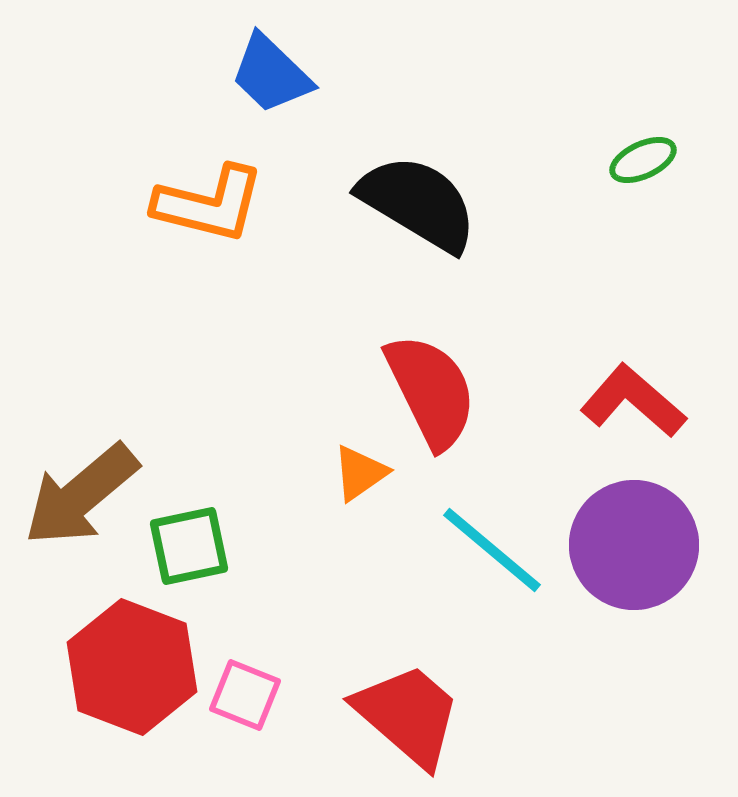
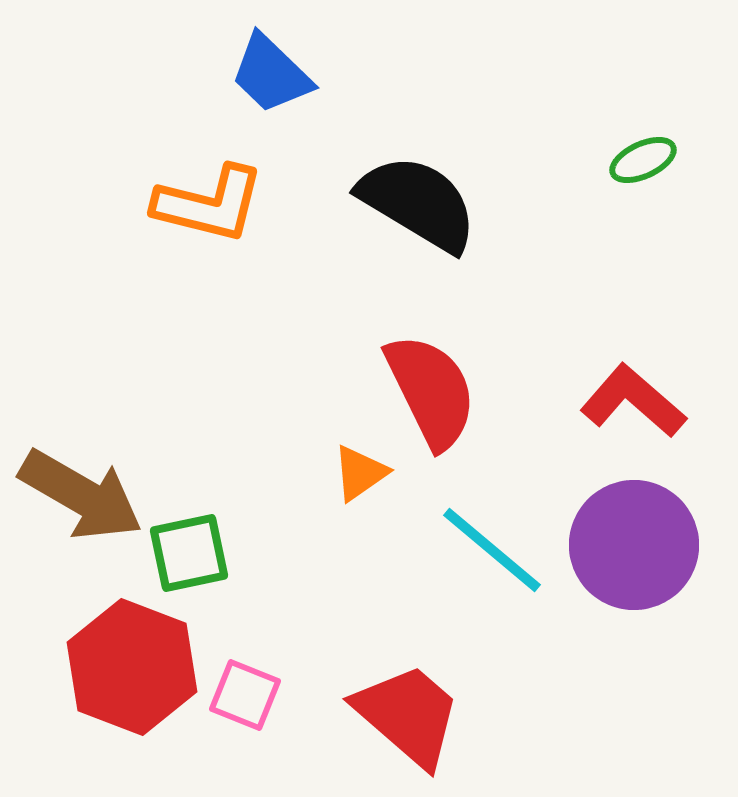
brown arrow: rotated 110 degrees counterclockwise
green square: moved 7 px down
